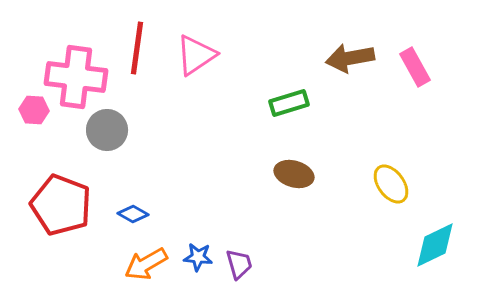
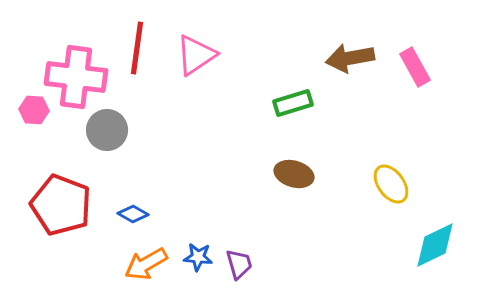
green rectangle: moved 4 px right
